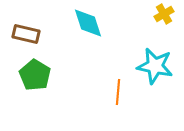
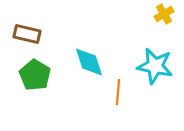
cyan diamond: moved 1 px right, 39 px down
brown rectangle: moved 1 px right
